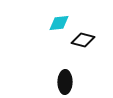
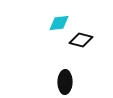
black diamond: moved 2 px left
